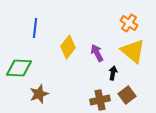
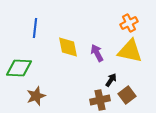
orange cross: rotated 30 degrees clockwise
yellow diamond: rotated 50 degrees counterclockwise
yellow triangle: moved 3 px left; rotated 28 degrees counterclockwise
black arrow: moved 2 px left, 7 px down; rotated 24 degrees clockwise
brown star: moved 3 px left, 2 px down
